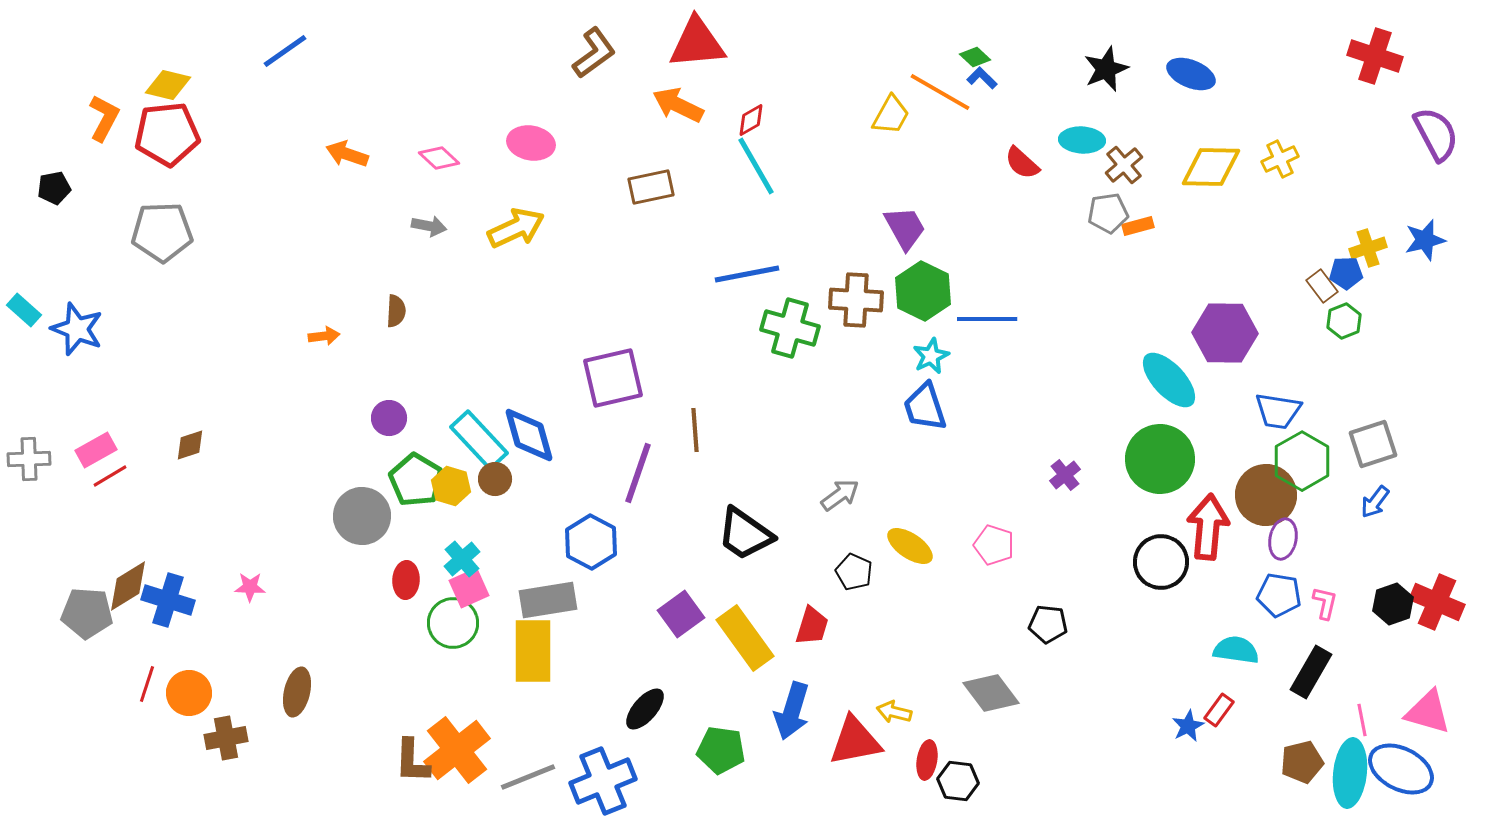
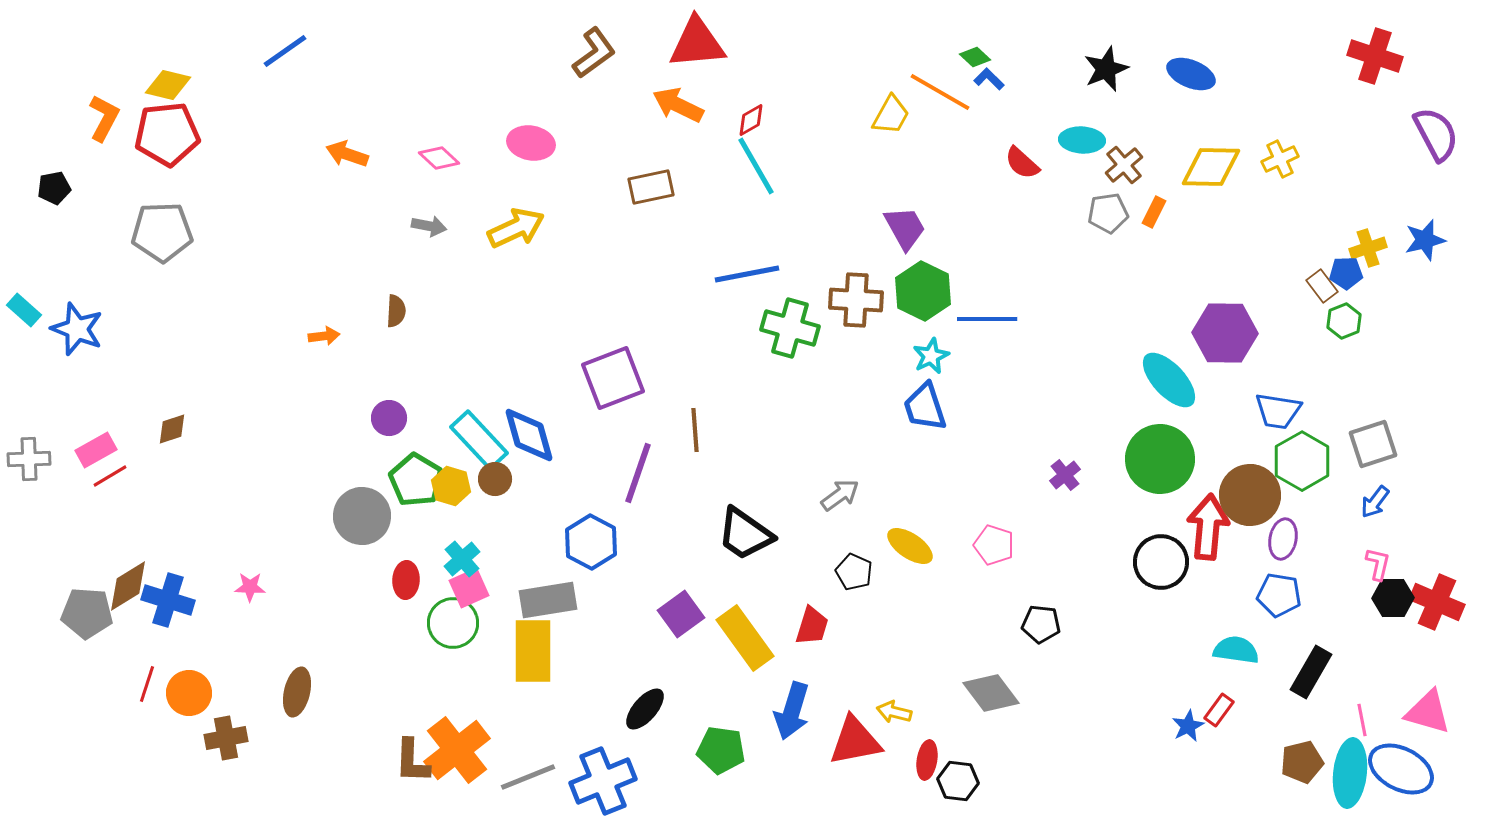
blue L-shape at (982, 78): moved 7 px right, 1 px down
orange rectangle at (1138, 226): moved 16 px right, 14 px up; rotated 48 degrees counterclockwise
purple square at (613, 378): rotated 8 degrees counterclockwise
brown diamond at (190, 445): moved 18 px left, 16 px up
brown circle at (1266, 495): moved 16 px left
pink L-shape at (1325, 603): moved 53 px right, 39 px up
black hexagon at (1393, 604): moved 6 px up; rotated 18 degrees clockwise
black pentagon at (1048, 624): moved 7 px left
